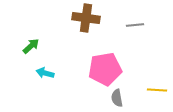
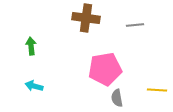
green arrow: rotated 54 degrees counterclockwise
cyan arrow: moved 11 px left, 13 px down
